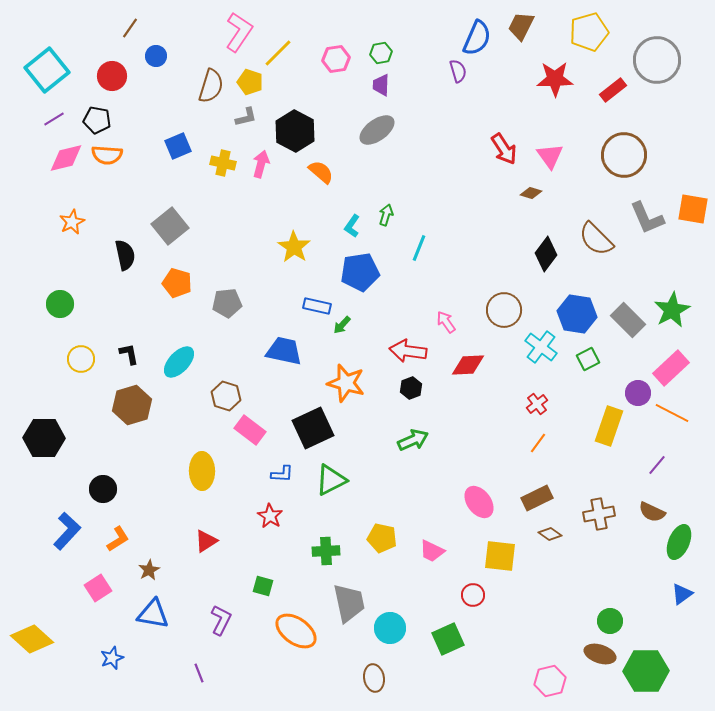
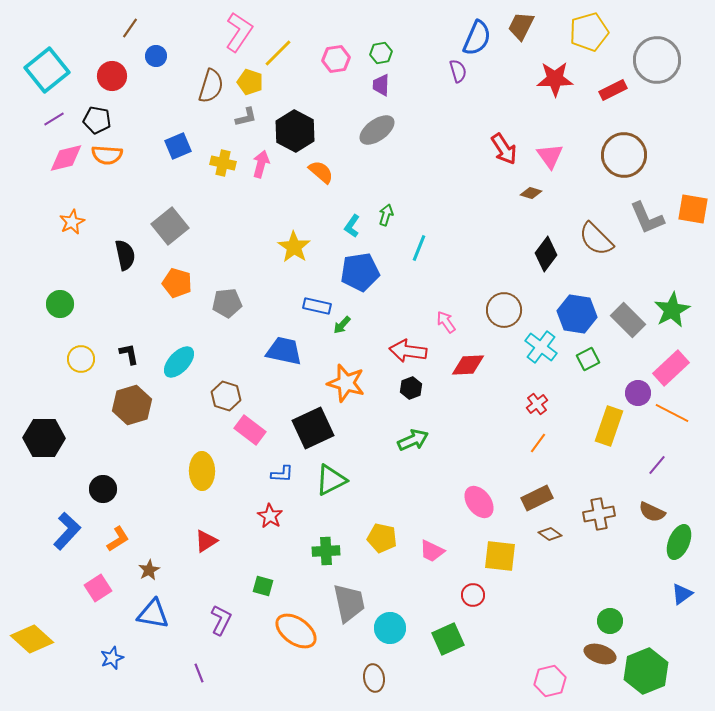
red rectangle at (613, 90): rotated 12 degrees clockwise
green hexagon at (646, 671): rotated 21 degrees counterclockwise
